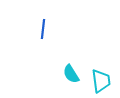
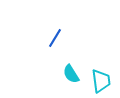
blue line: moved 12 px right, 9 px down; rotated 24 degrees clockwise
